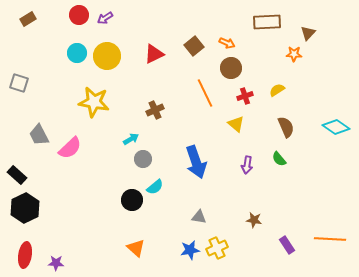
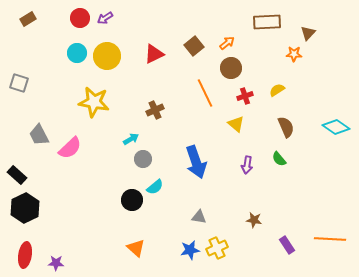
red circle at (79, 15): moved 1 px right, 3 px down
orange arrow at (227, 43): rotated 63 degrees counterclockwise
